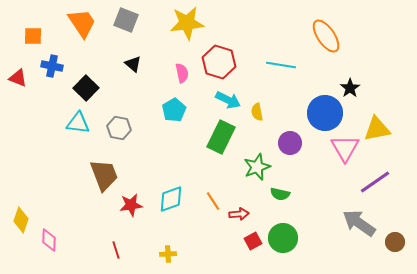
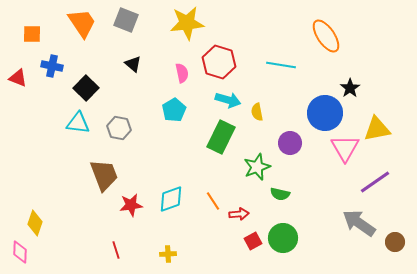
orange square: moved 1 px left, 2 px up
cyan arrow: rotated 10 degrees counterclockwise
yellow diamond: moved 14 px right, 3 px down
pink diamond: moved 29 px left, 12 px down
